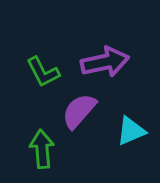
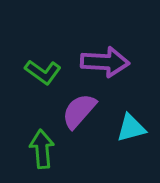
purple arrow: rotated 15 degrees clockwise
green L-shape: rotated 27 degrees counterclockwise
cyan triangle: moved 3 px up; rotated 8 degrees clockwise
